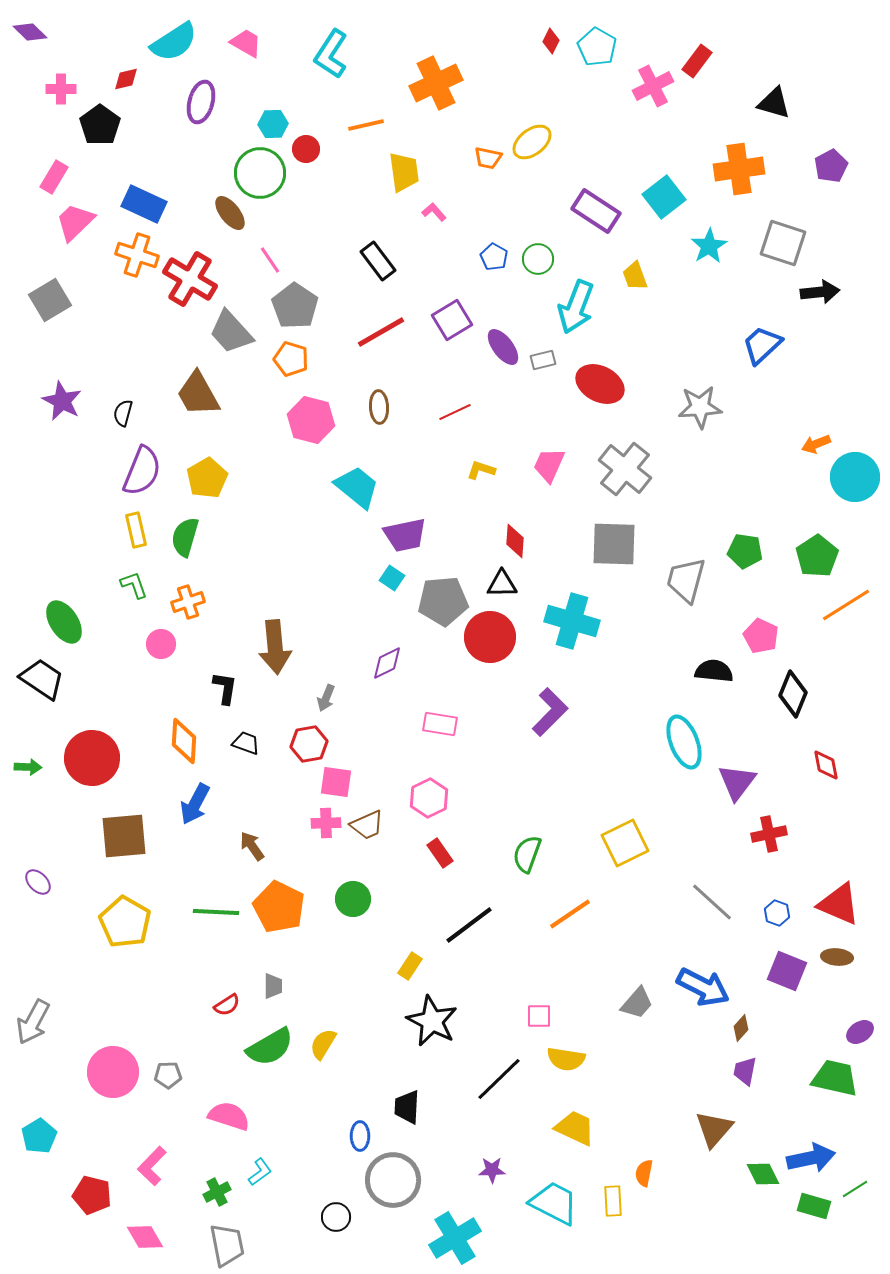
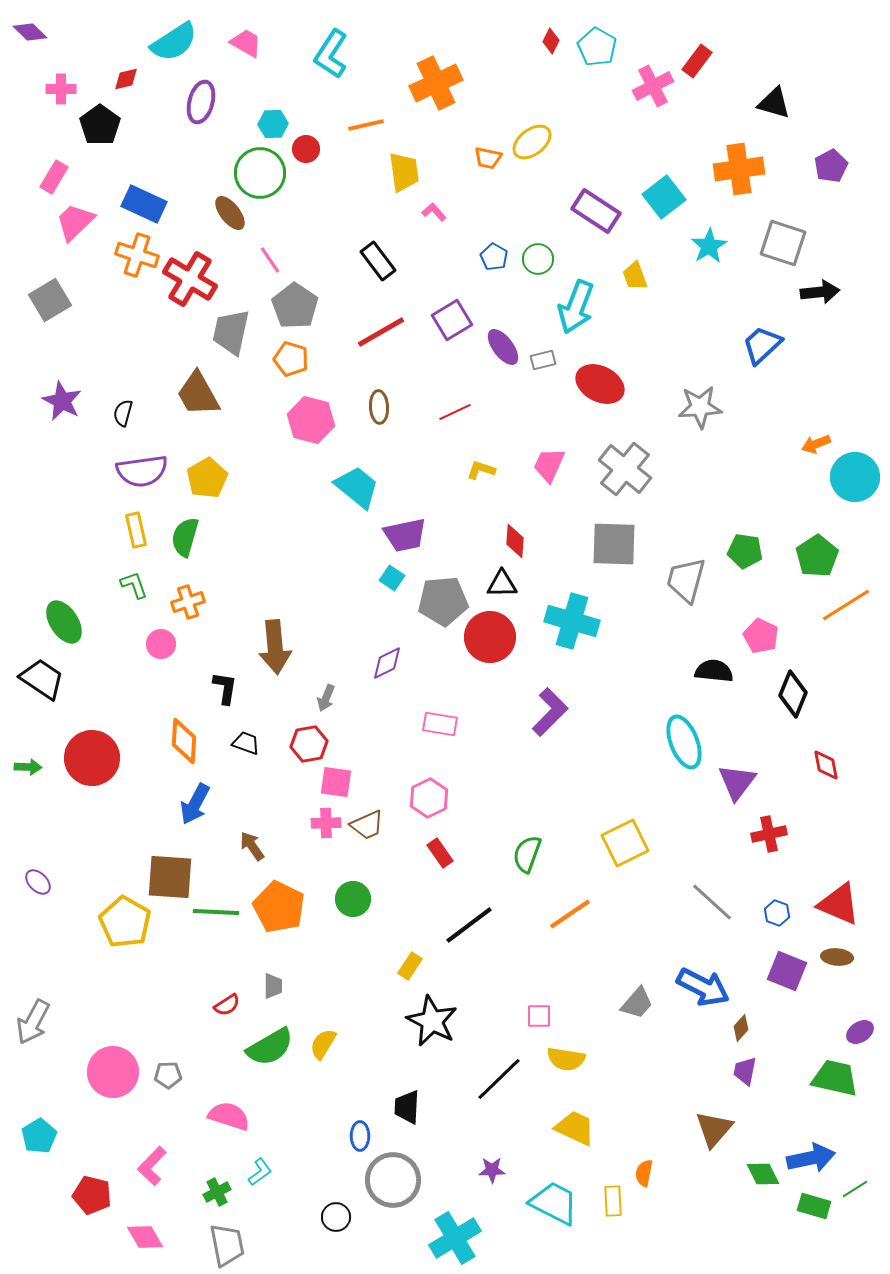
gray trapezoid at (231, 332): rotated 54 degrees clockwise
purple semicircle at (142, 471): rotated 60 degrees clockwise
brown square at (124, 836): moved 46 px right, 41 px down; rotated 9 degrees clockwise
